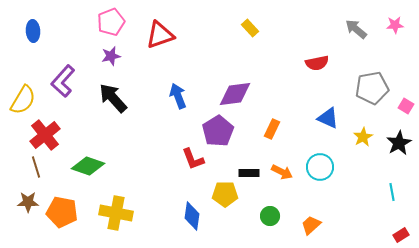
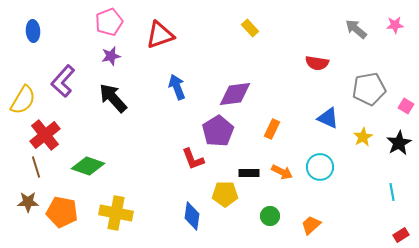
pink pentagon: moved 2 px left
red semicircle: rotated 20 degrees clockwise
gray pentagon: moved 3 px left, 1 px down
blue arrow: moved 1 px left, 9 px up
